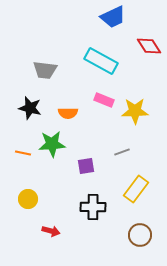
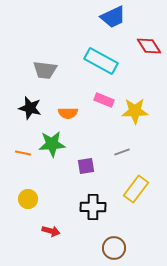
brown circle: moved 26 px left, 13 px down
